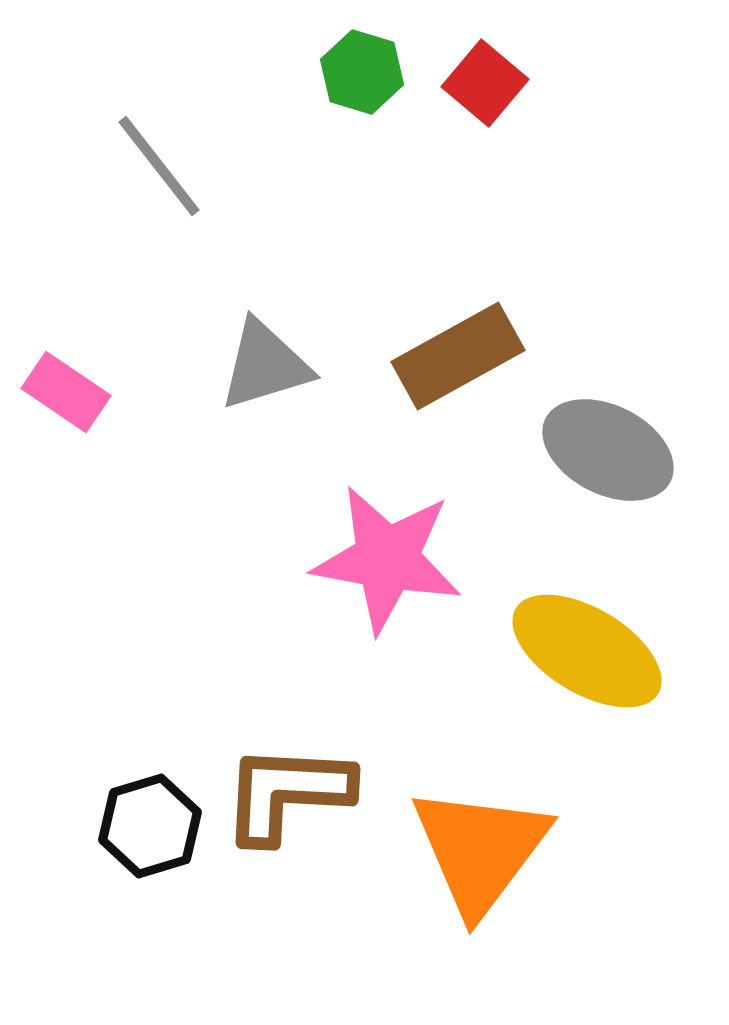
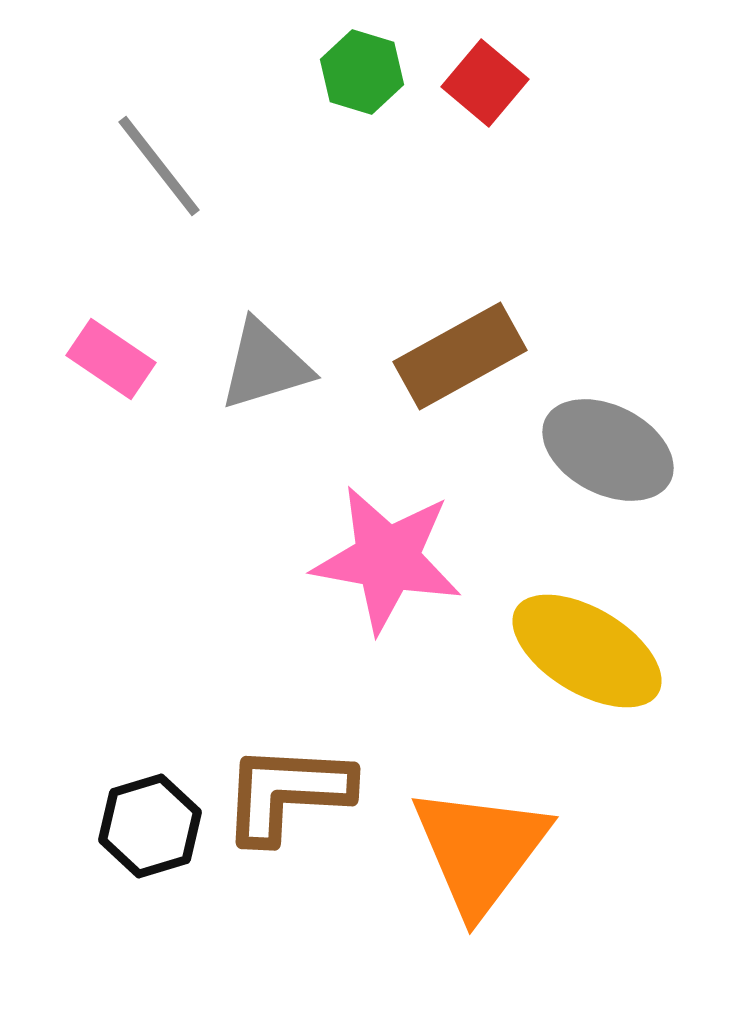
brown rectangle: moved 2 px right
pink rectangle: moved 45 px right, 33 px up
